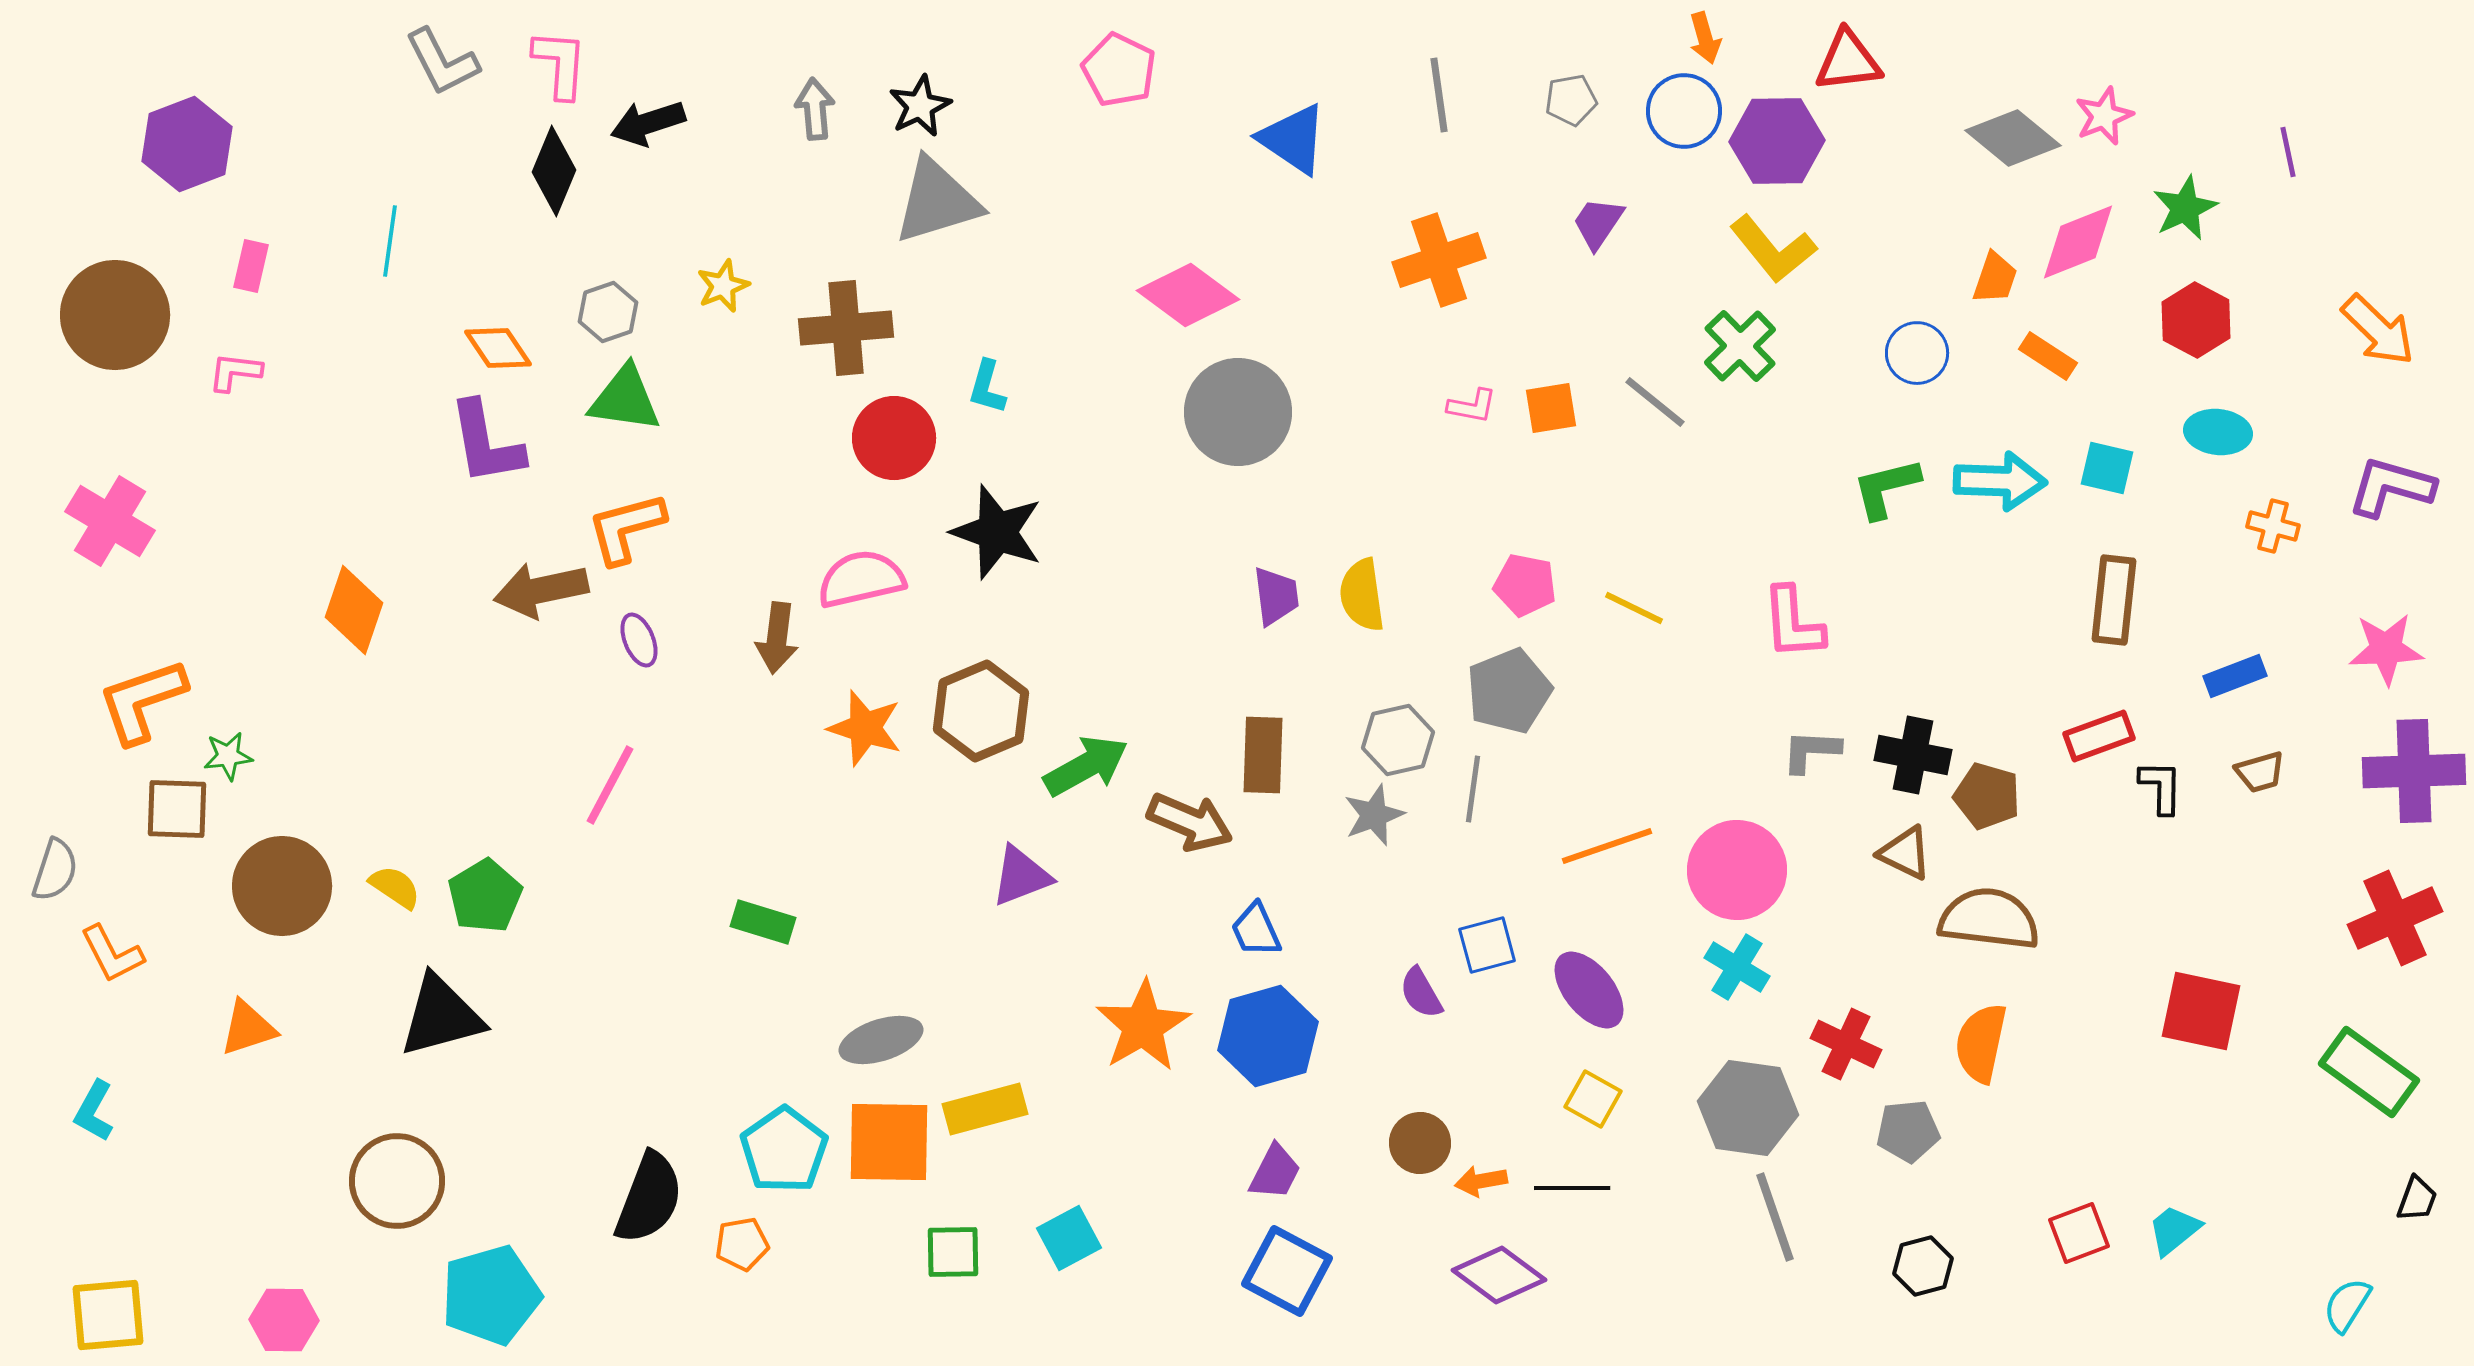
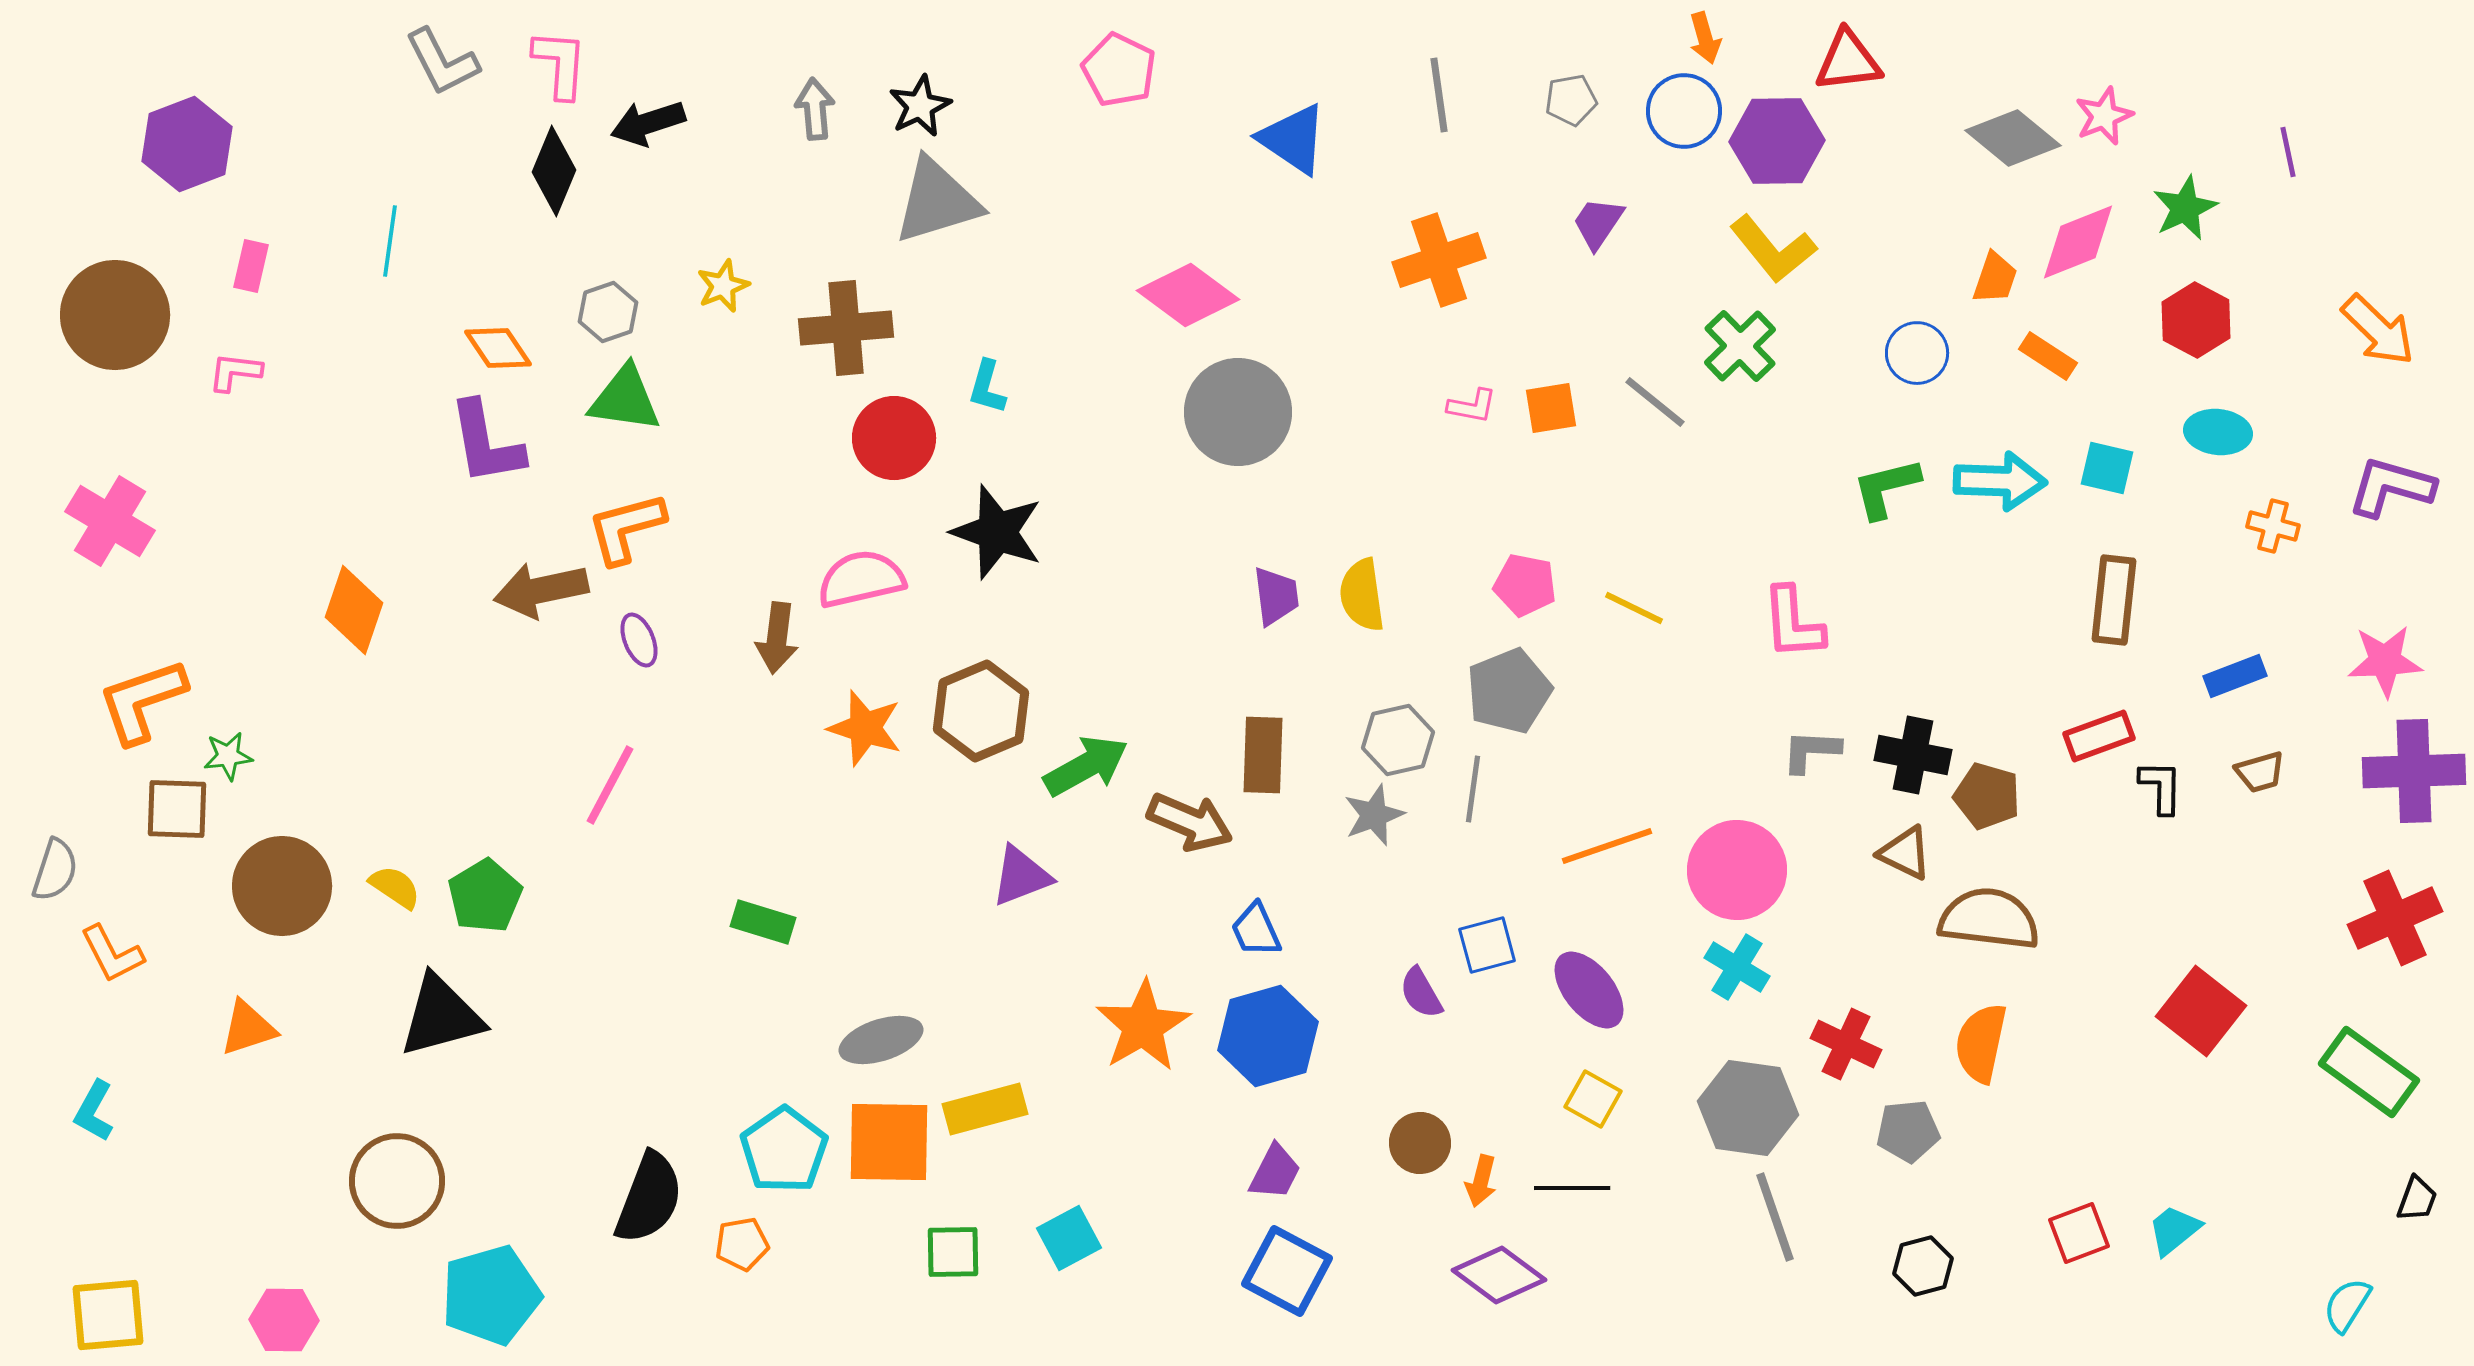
pink star at (2386, 649): moved 1 px left, 12 px down
red square at (2201, 1011): rotated 26 degrees clockwise
orange arrow at (1481, 1181): rotated 66 degrees counterclockwise
